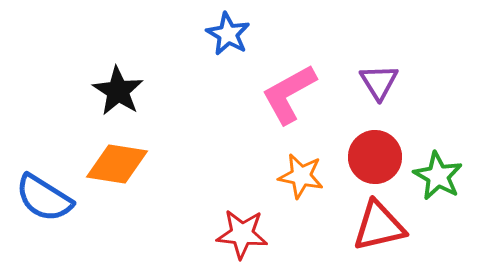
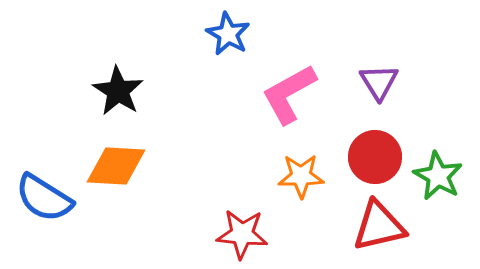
orange diamond: moved 1 px left, 2 px down; rotated 6 degrees counterclockwise
orange star: rotated 12 degrees counterclockwise
